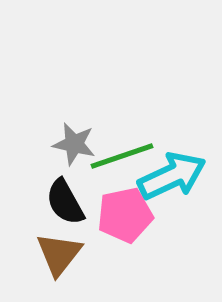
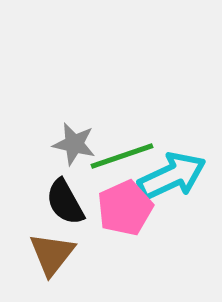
pink pentagon: moved 7 px up; rotated 12 degrees counterclockwise
brown triangle: moved 7 px left
